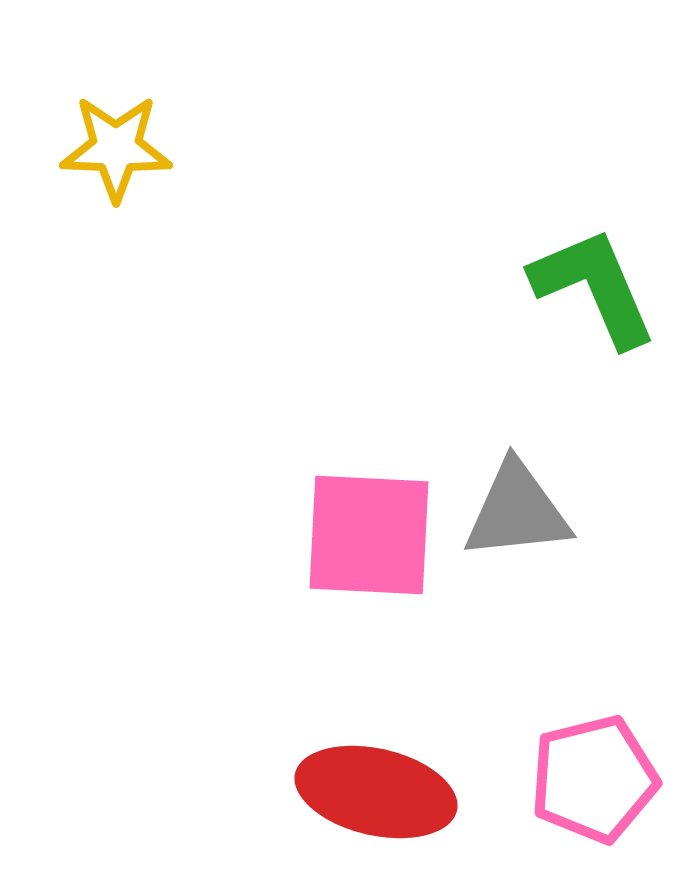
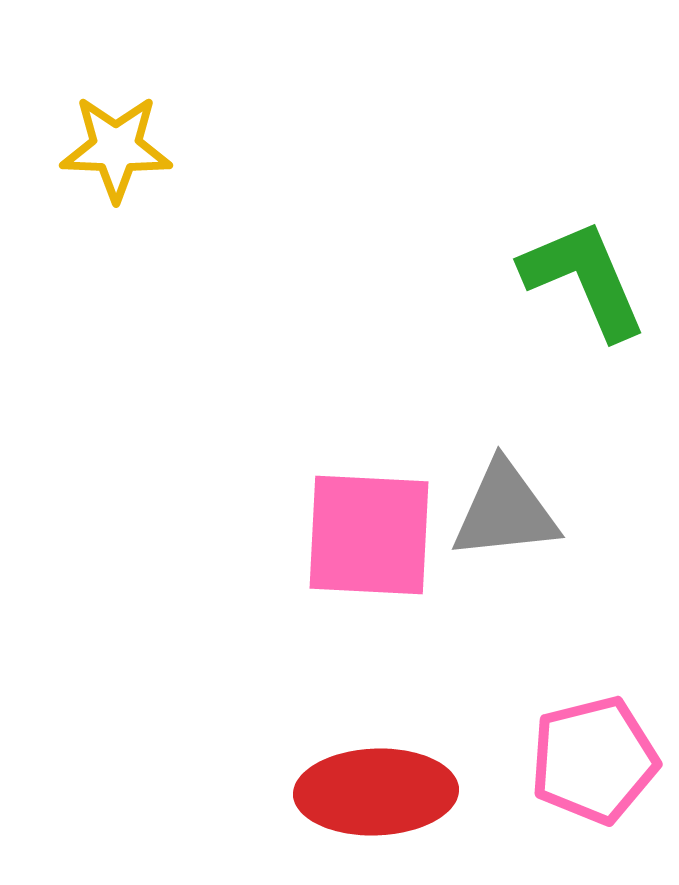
green L-shape: moved 10 px left, 8 px up
gray triangle: moved 12 px left
pink pentagon: moved 19 px up
red ellipse: rotated 15 degrees counterclockwise
